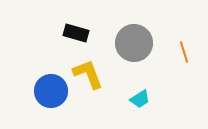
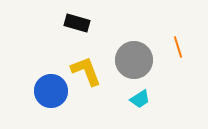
black rectangle: moved 1 px right, 10 px up
gray circle: moved 17 px down
orange line: moved 6 px left, 5 px up
yellow L-shape: moved 2 px left, 3 px up
